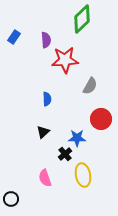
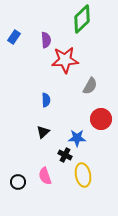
blue semicircle: moved 1 px left, 1 px down
black cross: moved 1 px down; rotated 24 degrees counterclockwise
pink semicircle: moved 2 px up
black circle: moved 7 px right, 17 px up
